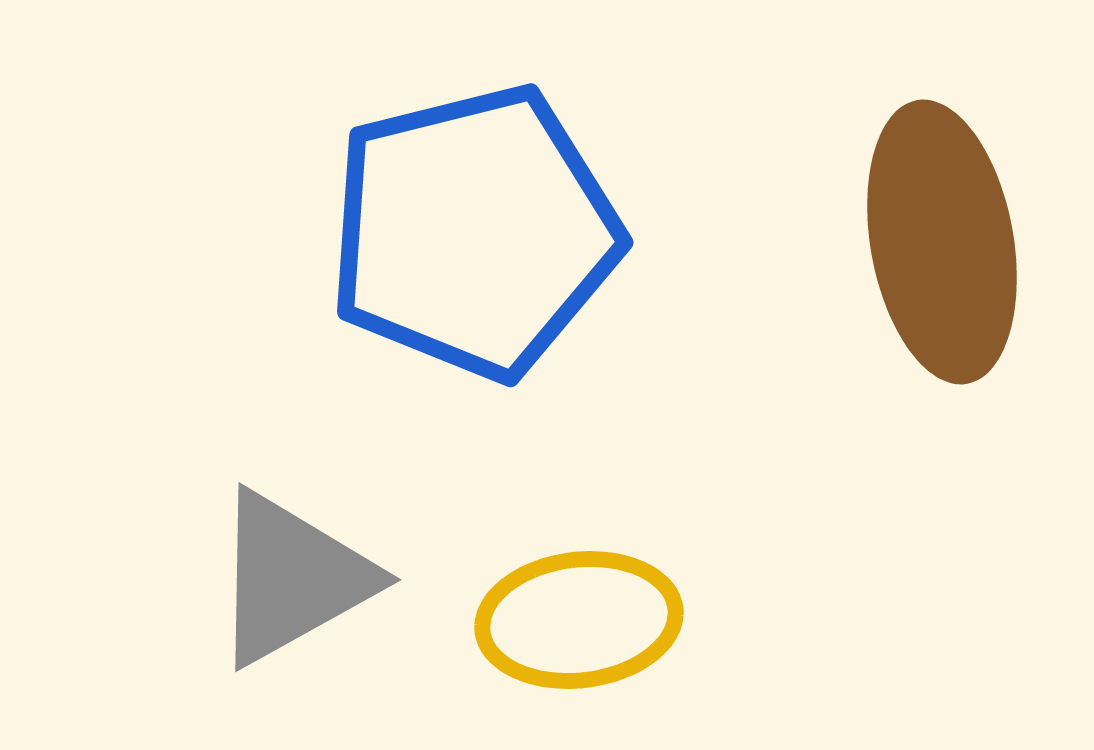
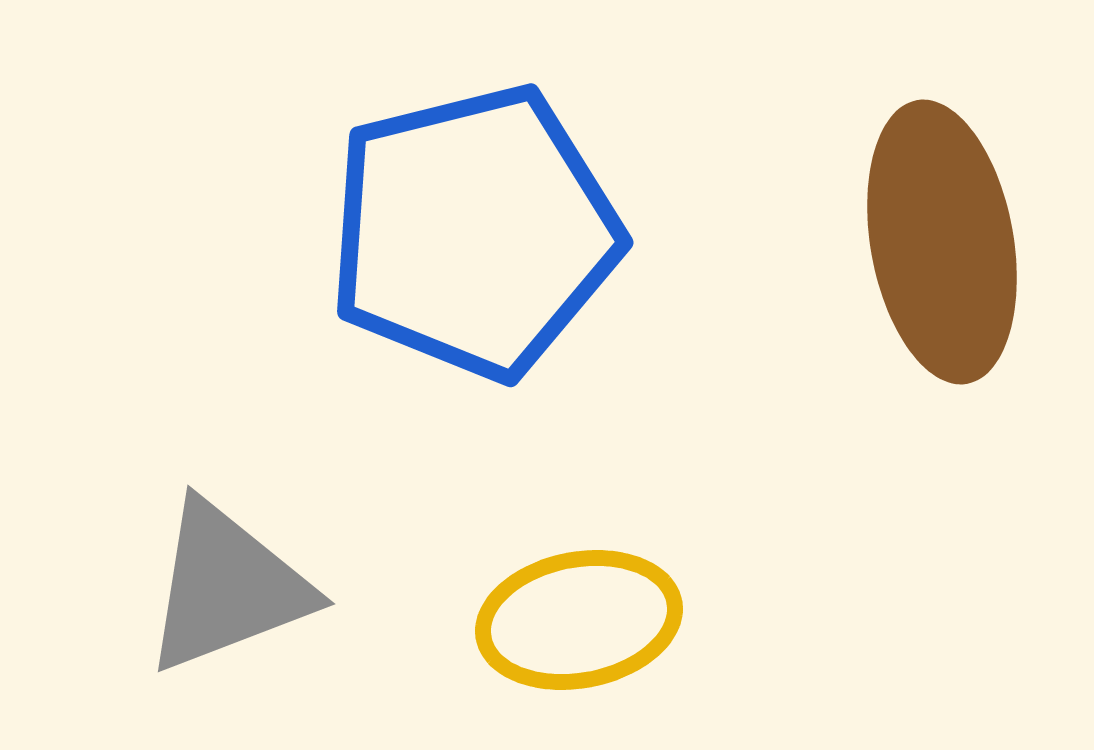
gray triangle: moved 65 px left, 9 px down; rotated 8 degrees clockwise
yellow ellipse: rotated 4 degrees counterclockwise
